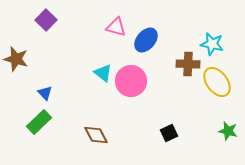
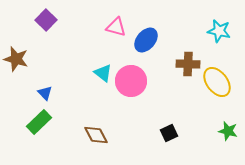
cyan star: moved 7 px right, 13 px up
